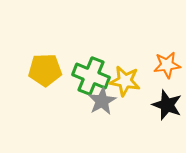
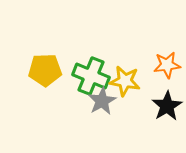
black star: moved 1 px down; rotated 20 degrees clockwise
